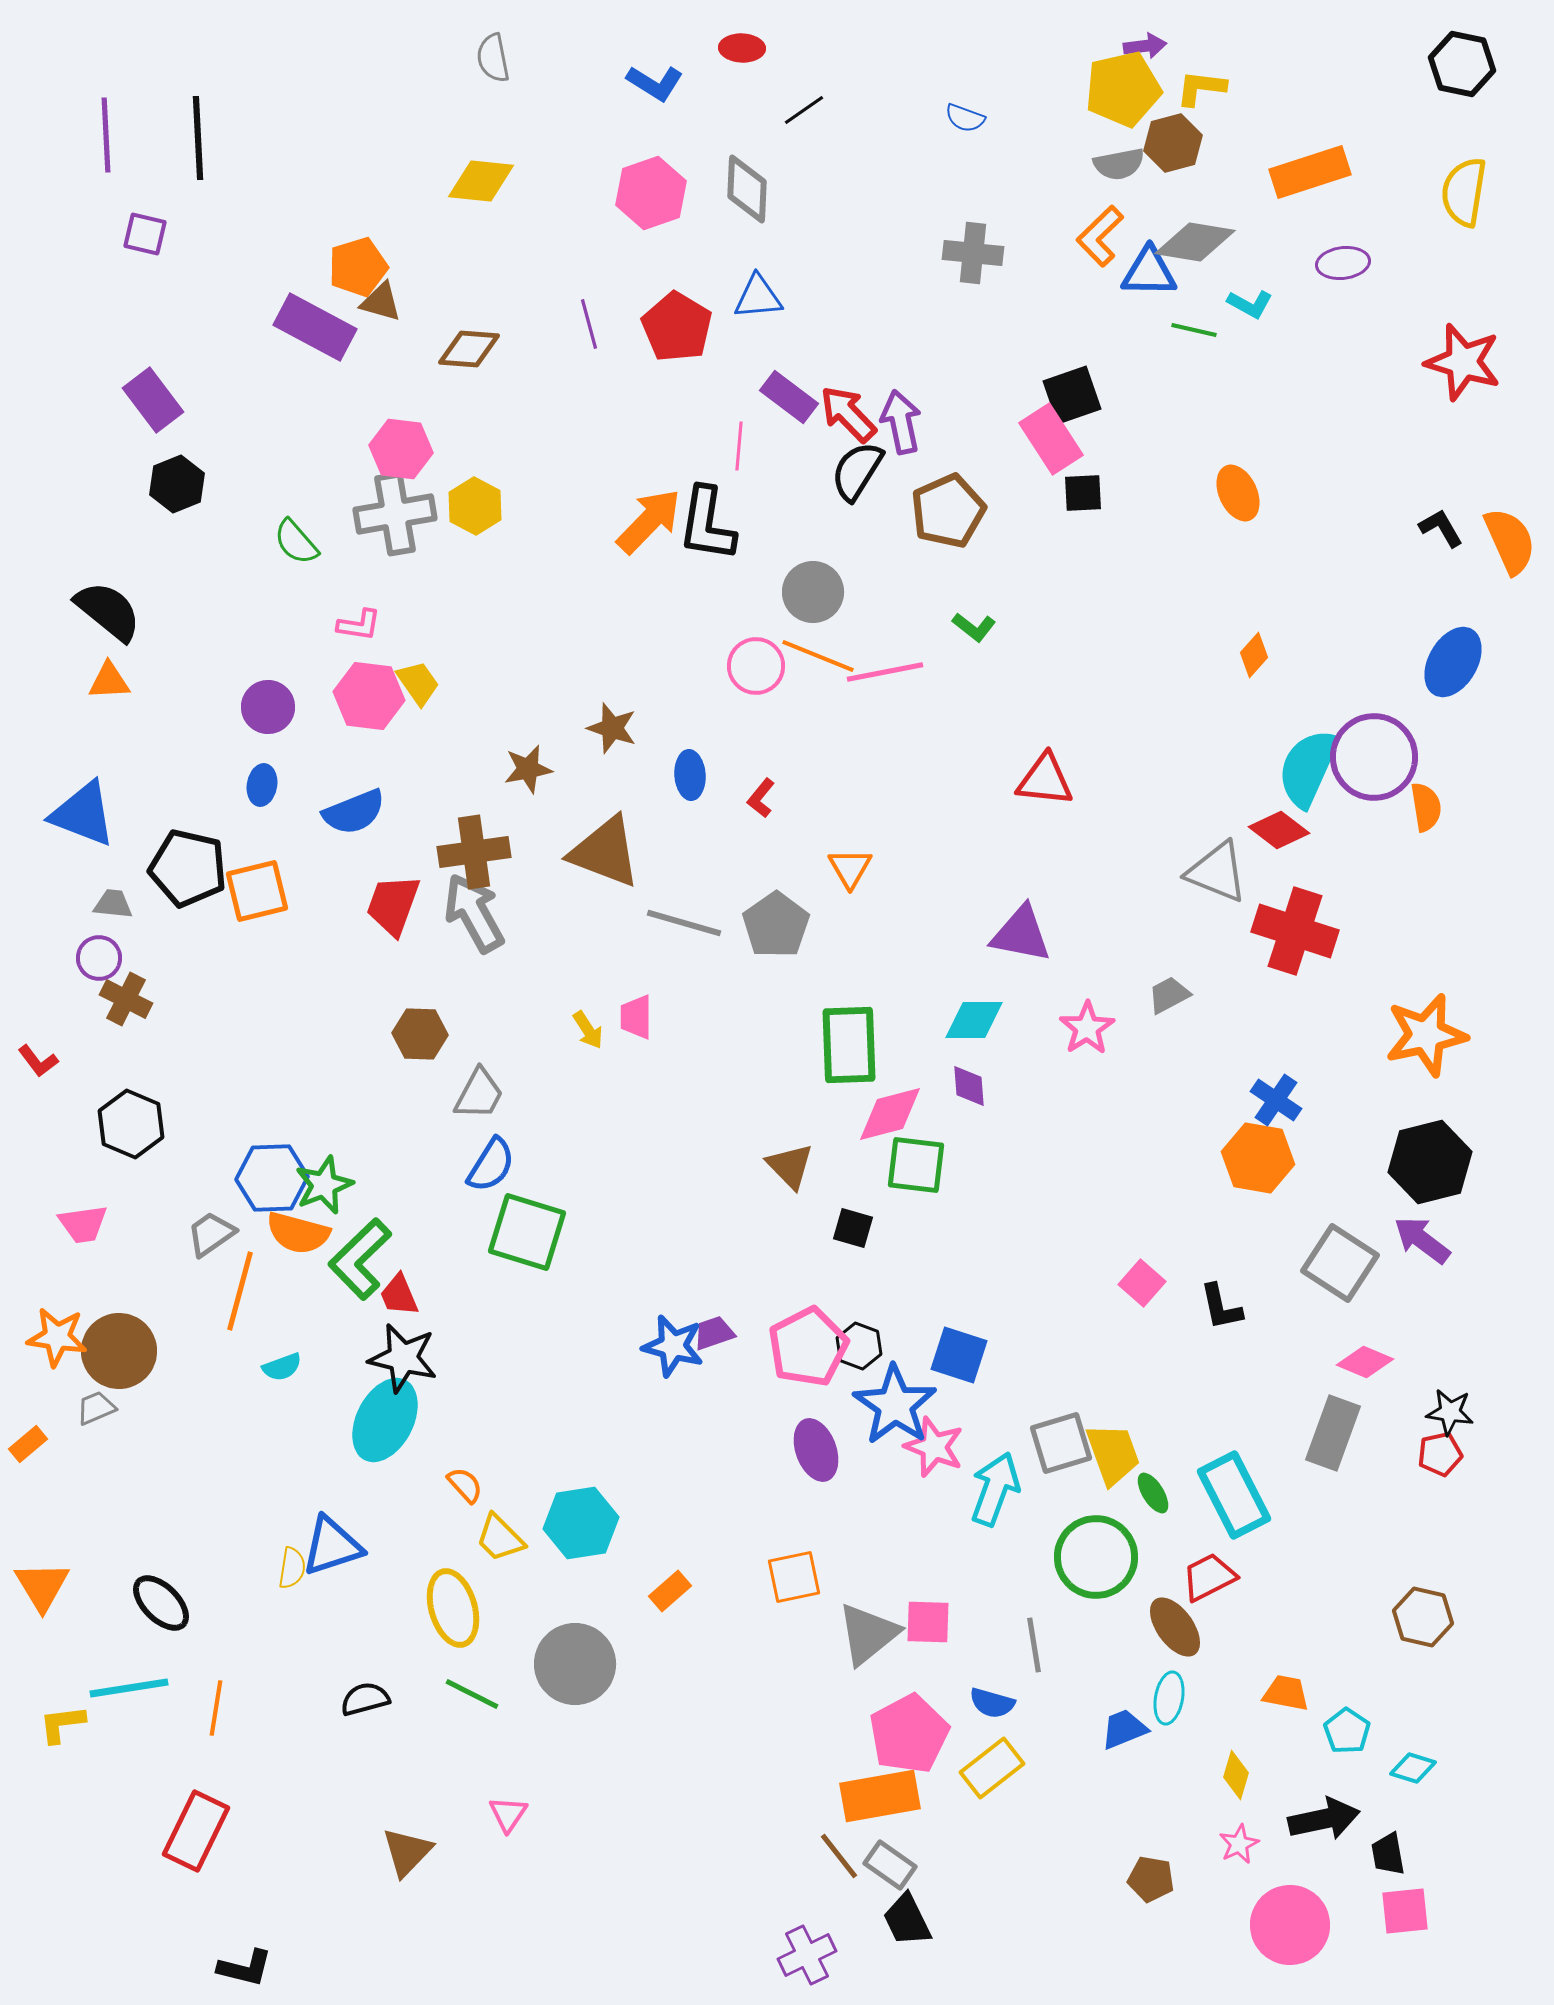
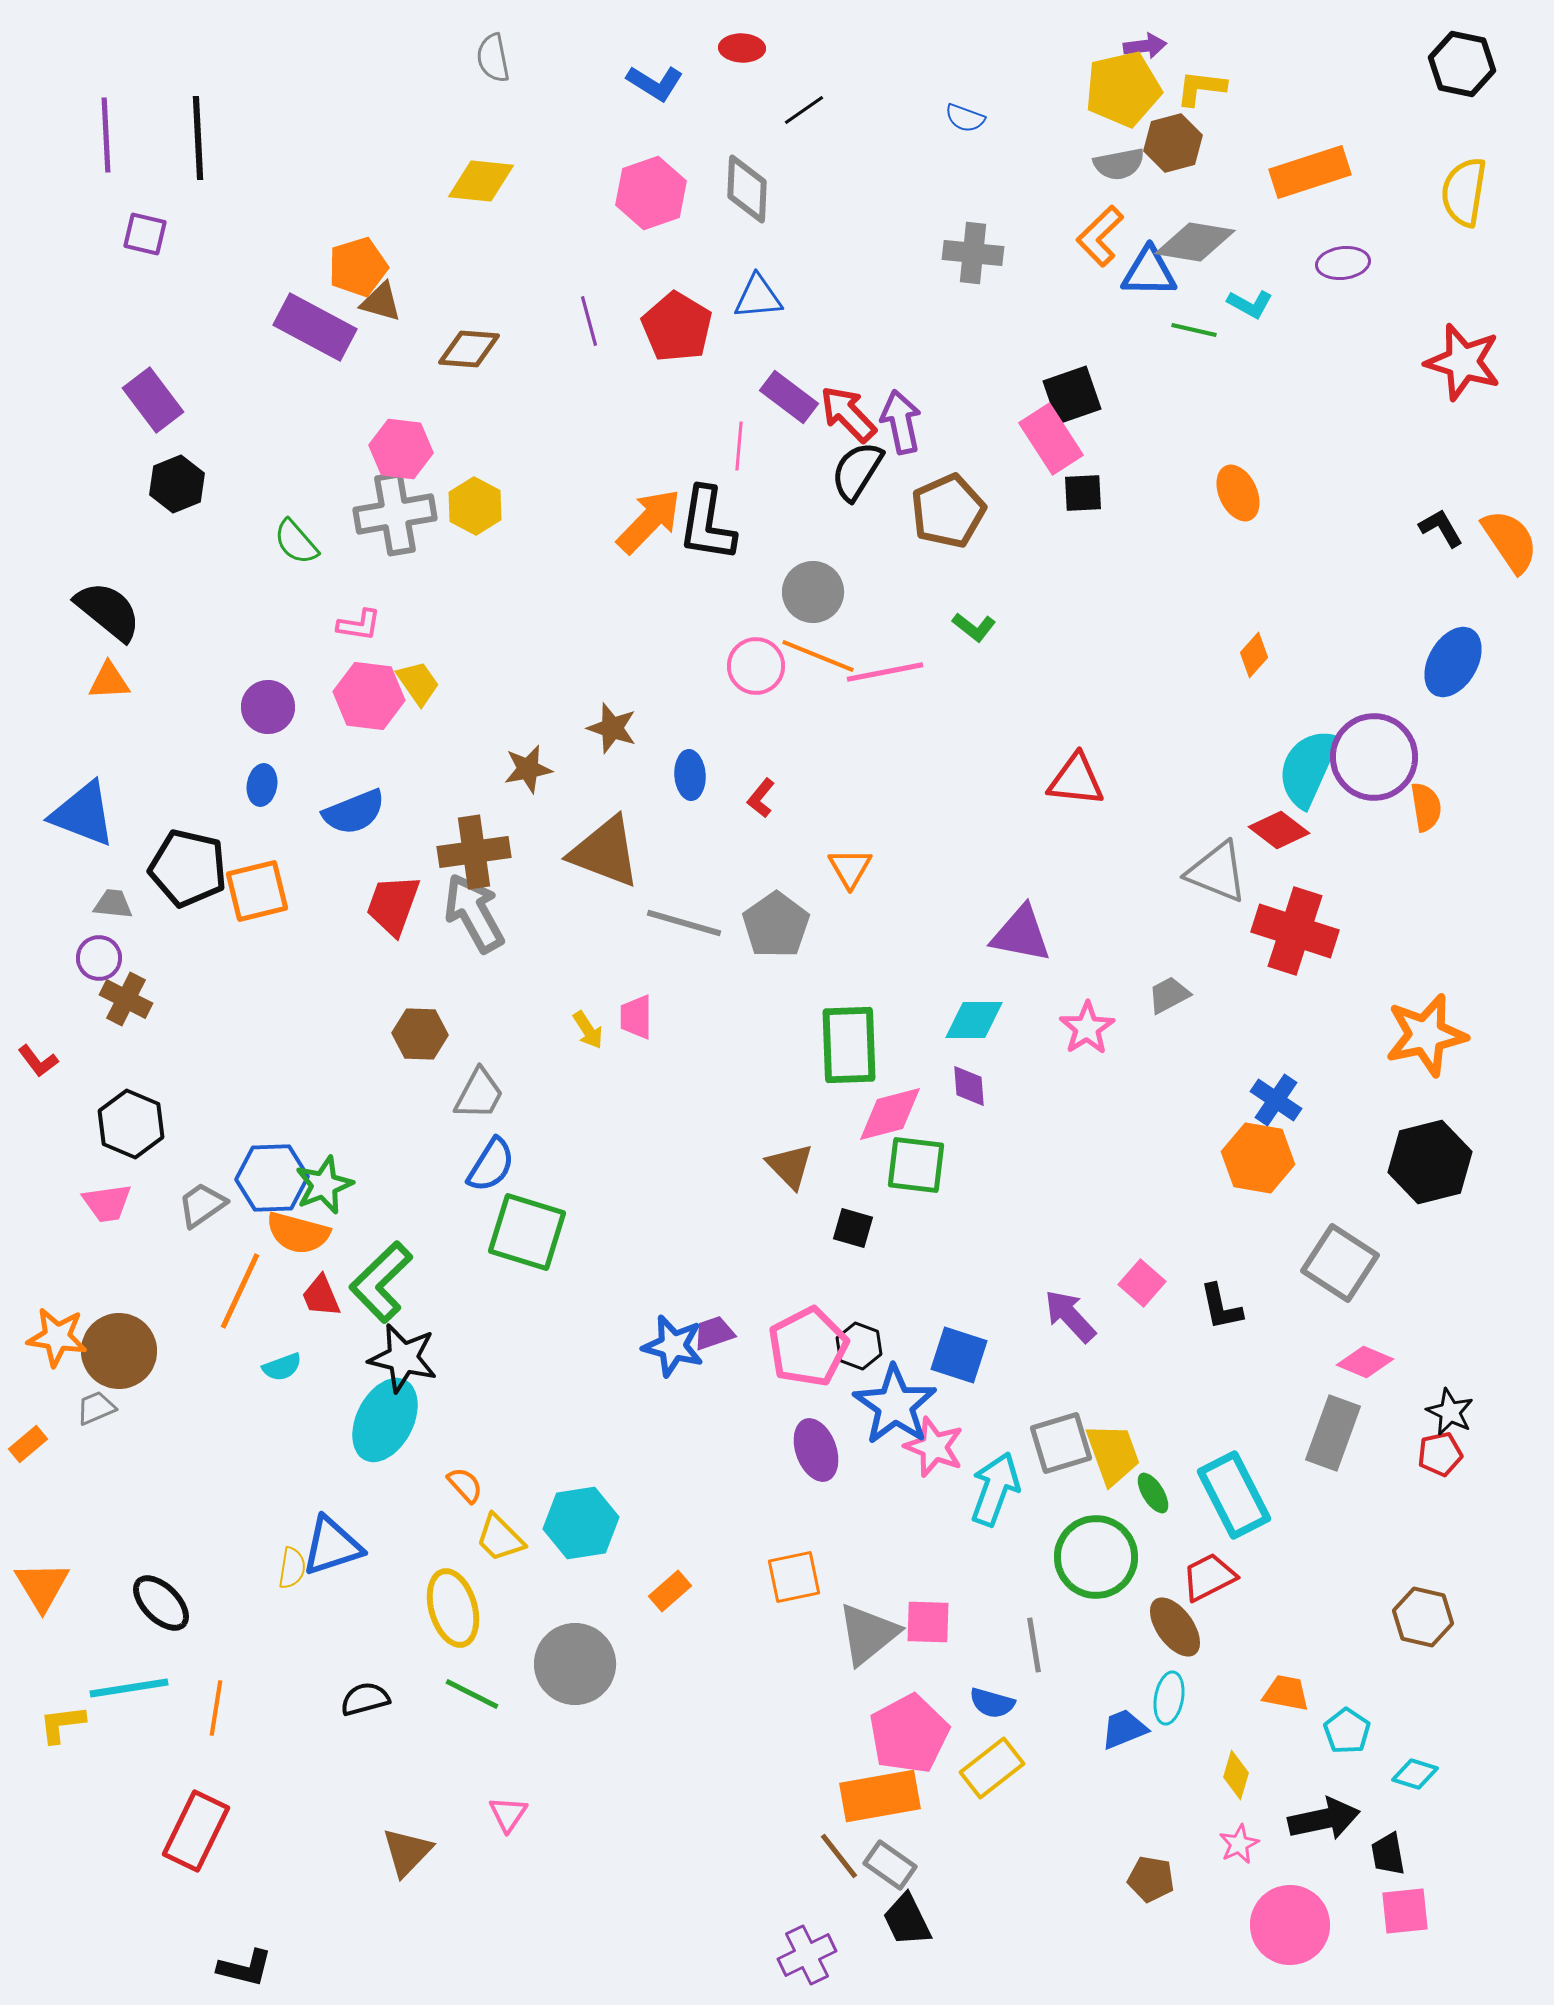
purple line at (589, 324): moved 3 px up
orange semicircle at (1510, 541): rotated 10 degrees counterclockwise
red triangle at (1045, 780): moved 31 px right
pink trapezoid at (83, 1224): moved 24 px right, 21 px up
gray trapezoid at (211, 1234): moved 9 px left, 29 px up
purple arrow at (1422, 1240): moved 352 px left, 76 px down; rotated 10 degrees clockwise
green L-shape at (360, 1259): moved 21 px right, 23 px down
orange line at (240, 1291): rotated 10 degrees clockwise
red trapezoid at (399, 1295): moved 78 px left, 1 px down
black star at (1450, 1412): rotated 18 degrees clockwise
cyan diamond at (1413, 1768): moved 2 px right, 6 px down
